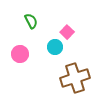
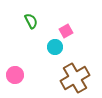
pink square: moved 1 px left, 1 px up; rotated 16 degrees clockwise
pink circle: moved 5 px left, 21 px down
brown cross: rotated 12 degrees counterclockwise
